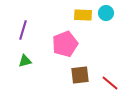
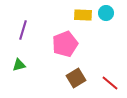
green triangle: moved 6 px left, 4 px down
brown square: moved 4 px left, 3 px down; rotated 24 degrees counterclockwise
